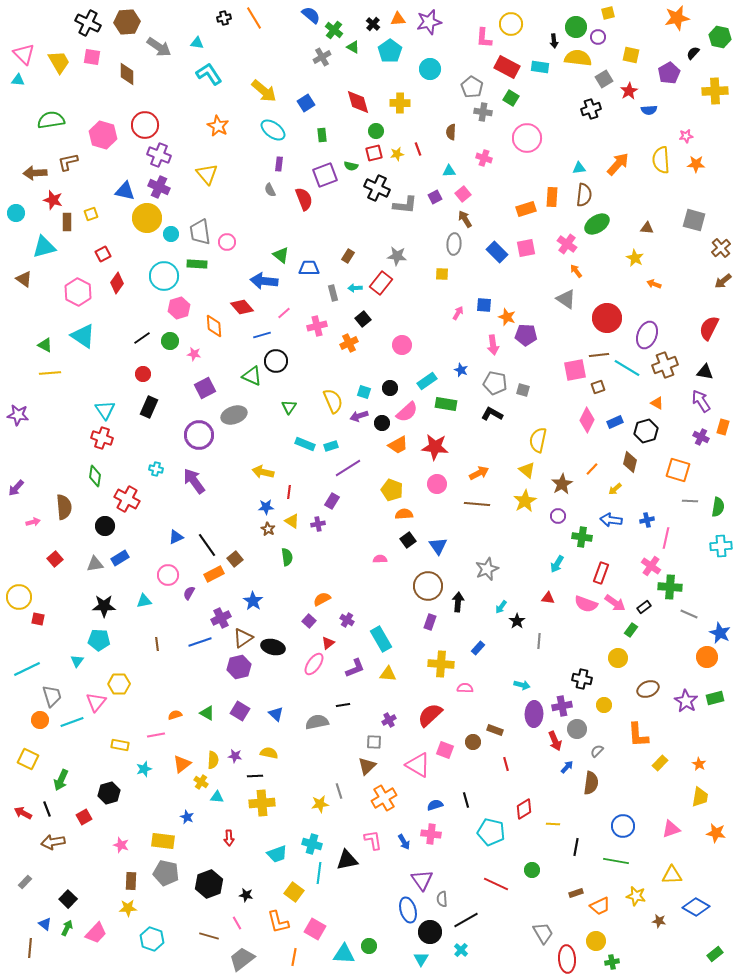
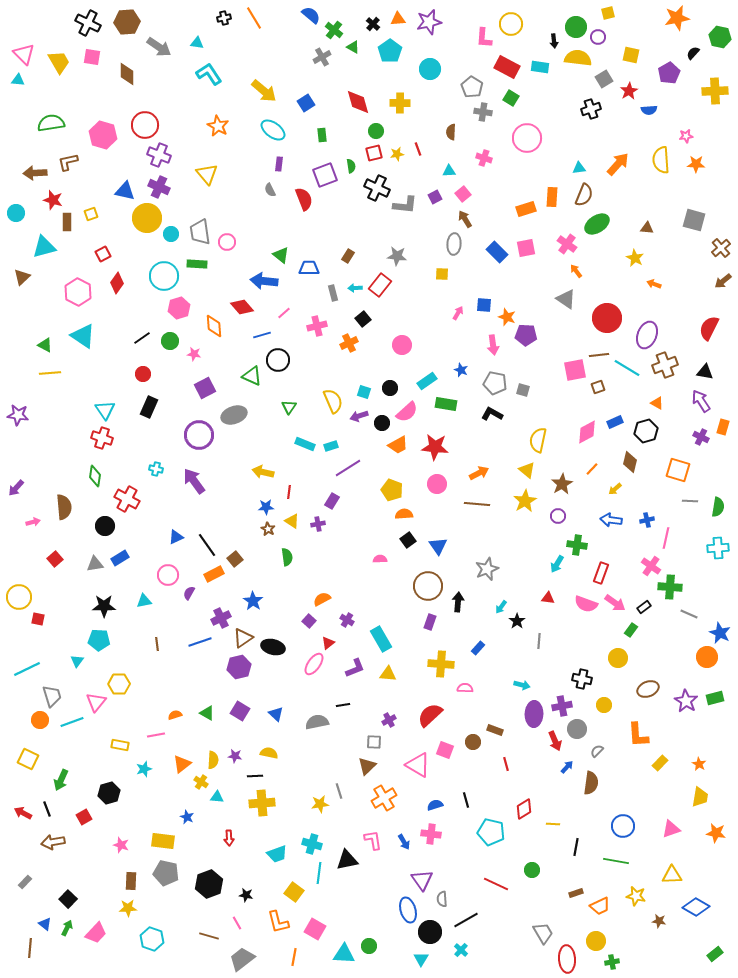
green semicircle at (51, 120): moved 3 px down
green semicircle at (351, 166): rotated 112 degrees counterclockwise
brown semicircle at (584, 195): rotated 15 degrees clockwise
brown triangle at (24, 279): moved 2 px left, 2 px up; rotated 42 degrees clockwise
red rectangle at (381, 283): moved 1 px left, 2 px down
black circle at (276, 361): moved 2 px right, 1 px up
pink diamond at (587, 420): moved 12 px down; rotated 35 degrees clockwise
green cross at (582, 537): moved 5 px left, 8 px down
cyan cross at (721, 546): moved 3 px left, 2 px down
